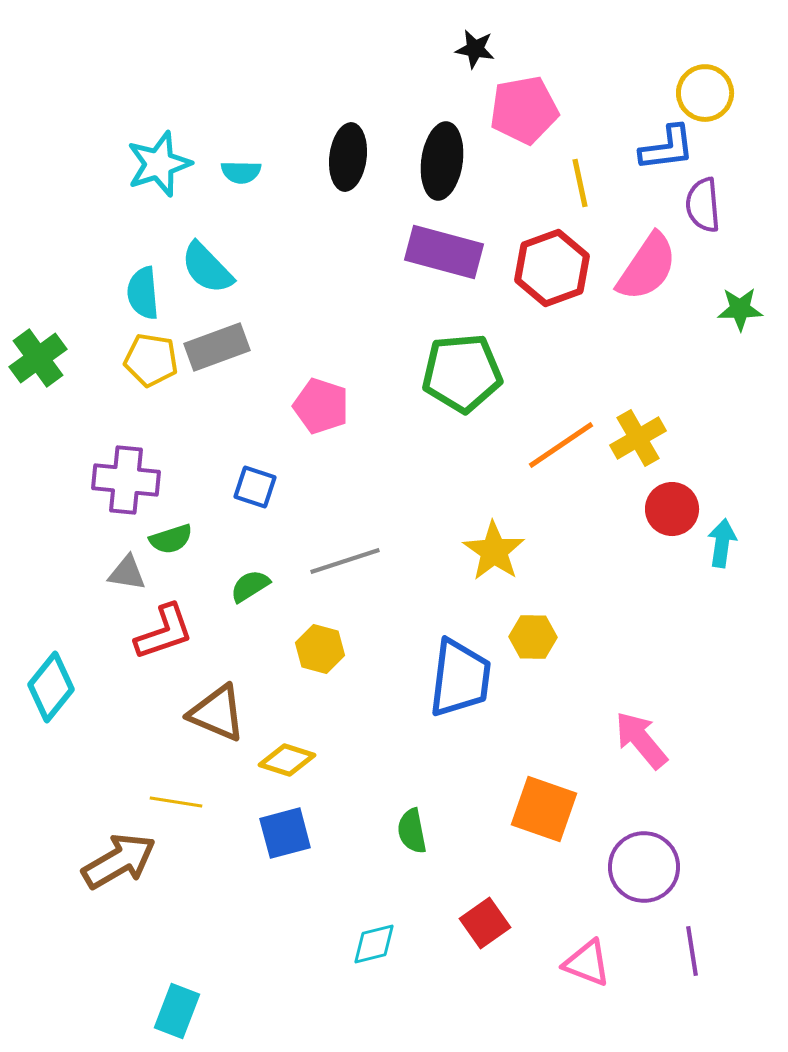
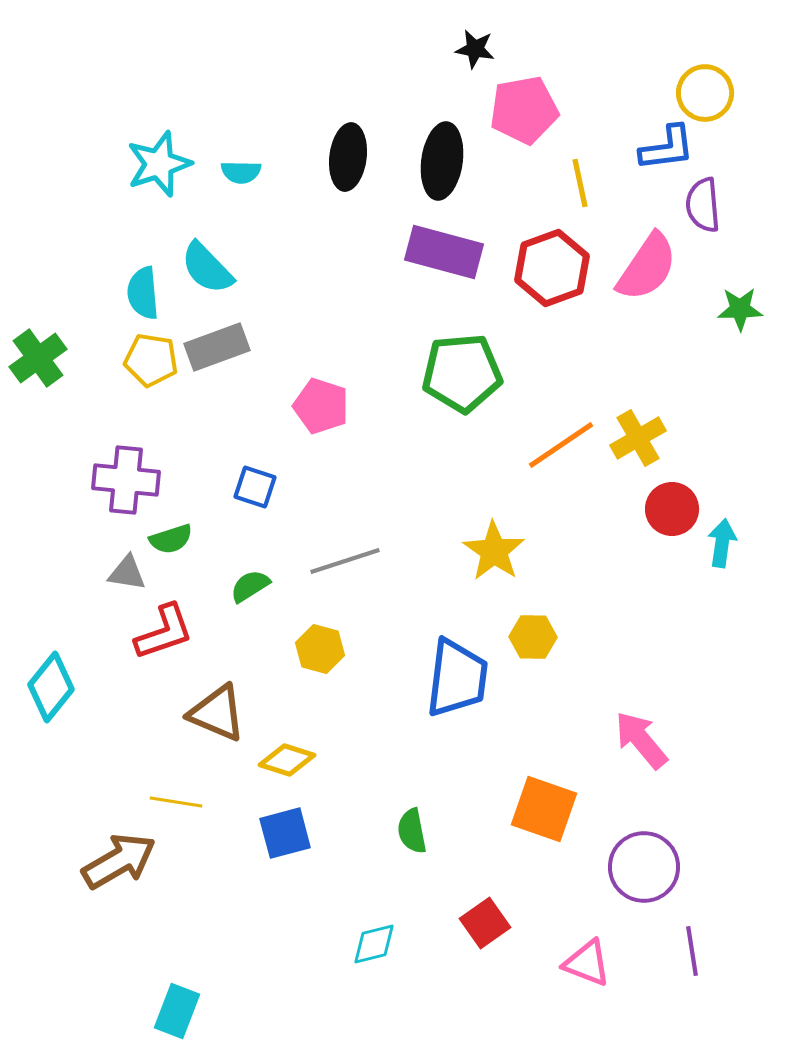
blue trapezoid at (460, 678): moved 3 px left
